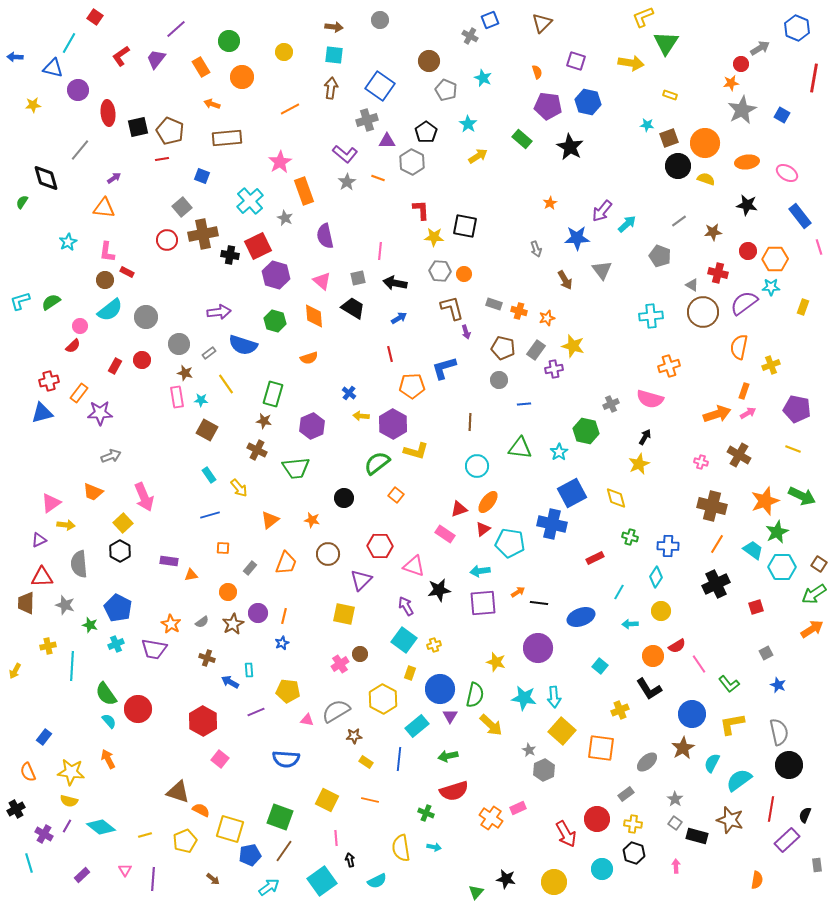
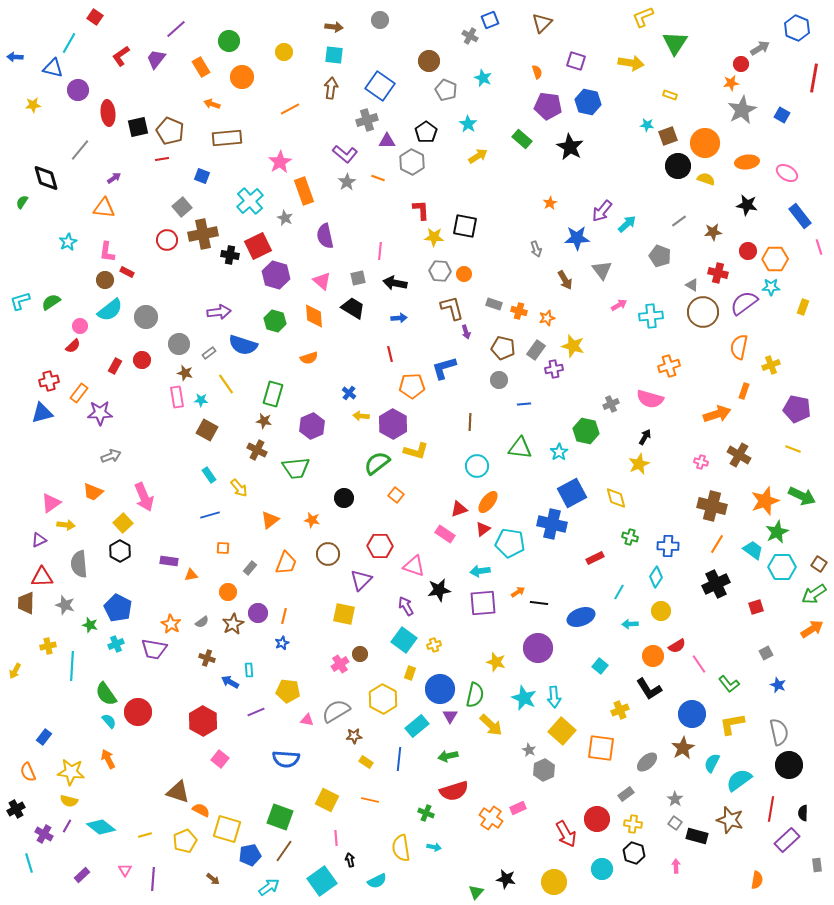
green triangle at (666, 43): moved 9 px right
brown square at (669, 138): moved 1 px left, 2 px up
blue arrow at (399, 318): rotated 28 degrees clockwise
pink arrow at (748, 413): moved 129 px left, 108 px up
cyan star at (524, 698): rotated 15 degrees clockwise
red circle at (138, 709): moved 3 px down
black semicircle at (805, 815): moved 2 px left, 2 px up; rotated 21 degrees counterclockwise
yellow square at (230, 829): moved 3 px left
